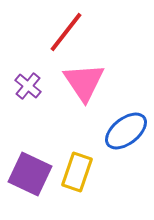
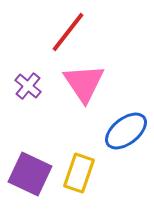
red line: moved 2 px right
pink triangle: moved 1 px down
yellow rectangle: moved 2 px right, 1 px down
